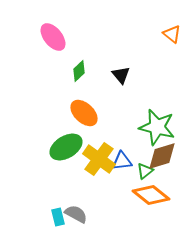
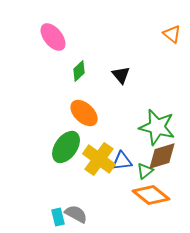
green ellipse: rotated 24 degrees counterclockwise
